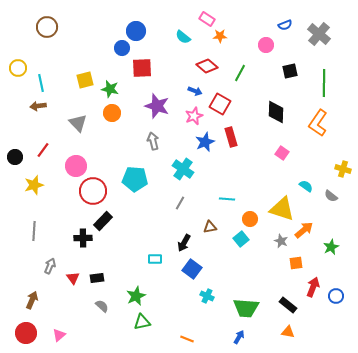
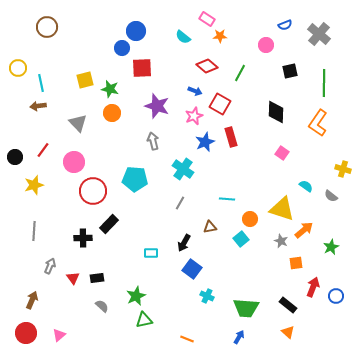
pink circle at (76, 166): moved 2 px left, 4 px up
black rectangle at (103, 221): moved 6 px right, 3 px down
cyan rectangle at (155, 259): moved 4 px left, 6 px up
green triangle at (142, 322): moved 2 px right, 2 px up
orange triangle at (288, 332): rotated 32 degrees clockwise
